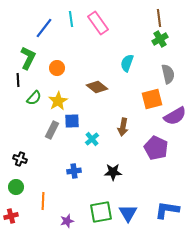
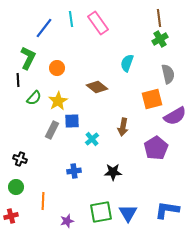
purple pentagon: rotated 15 degrees clockwise
